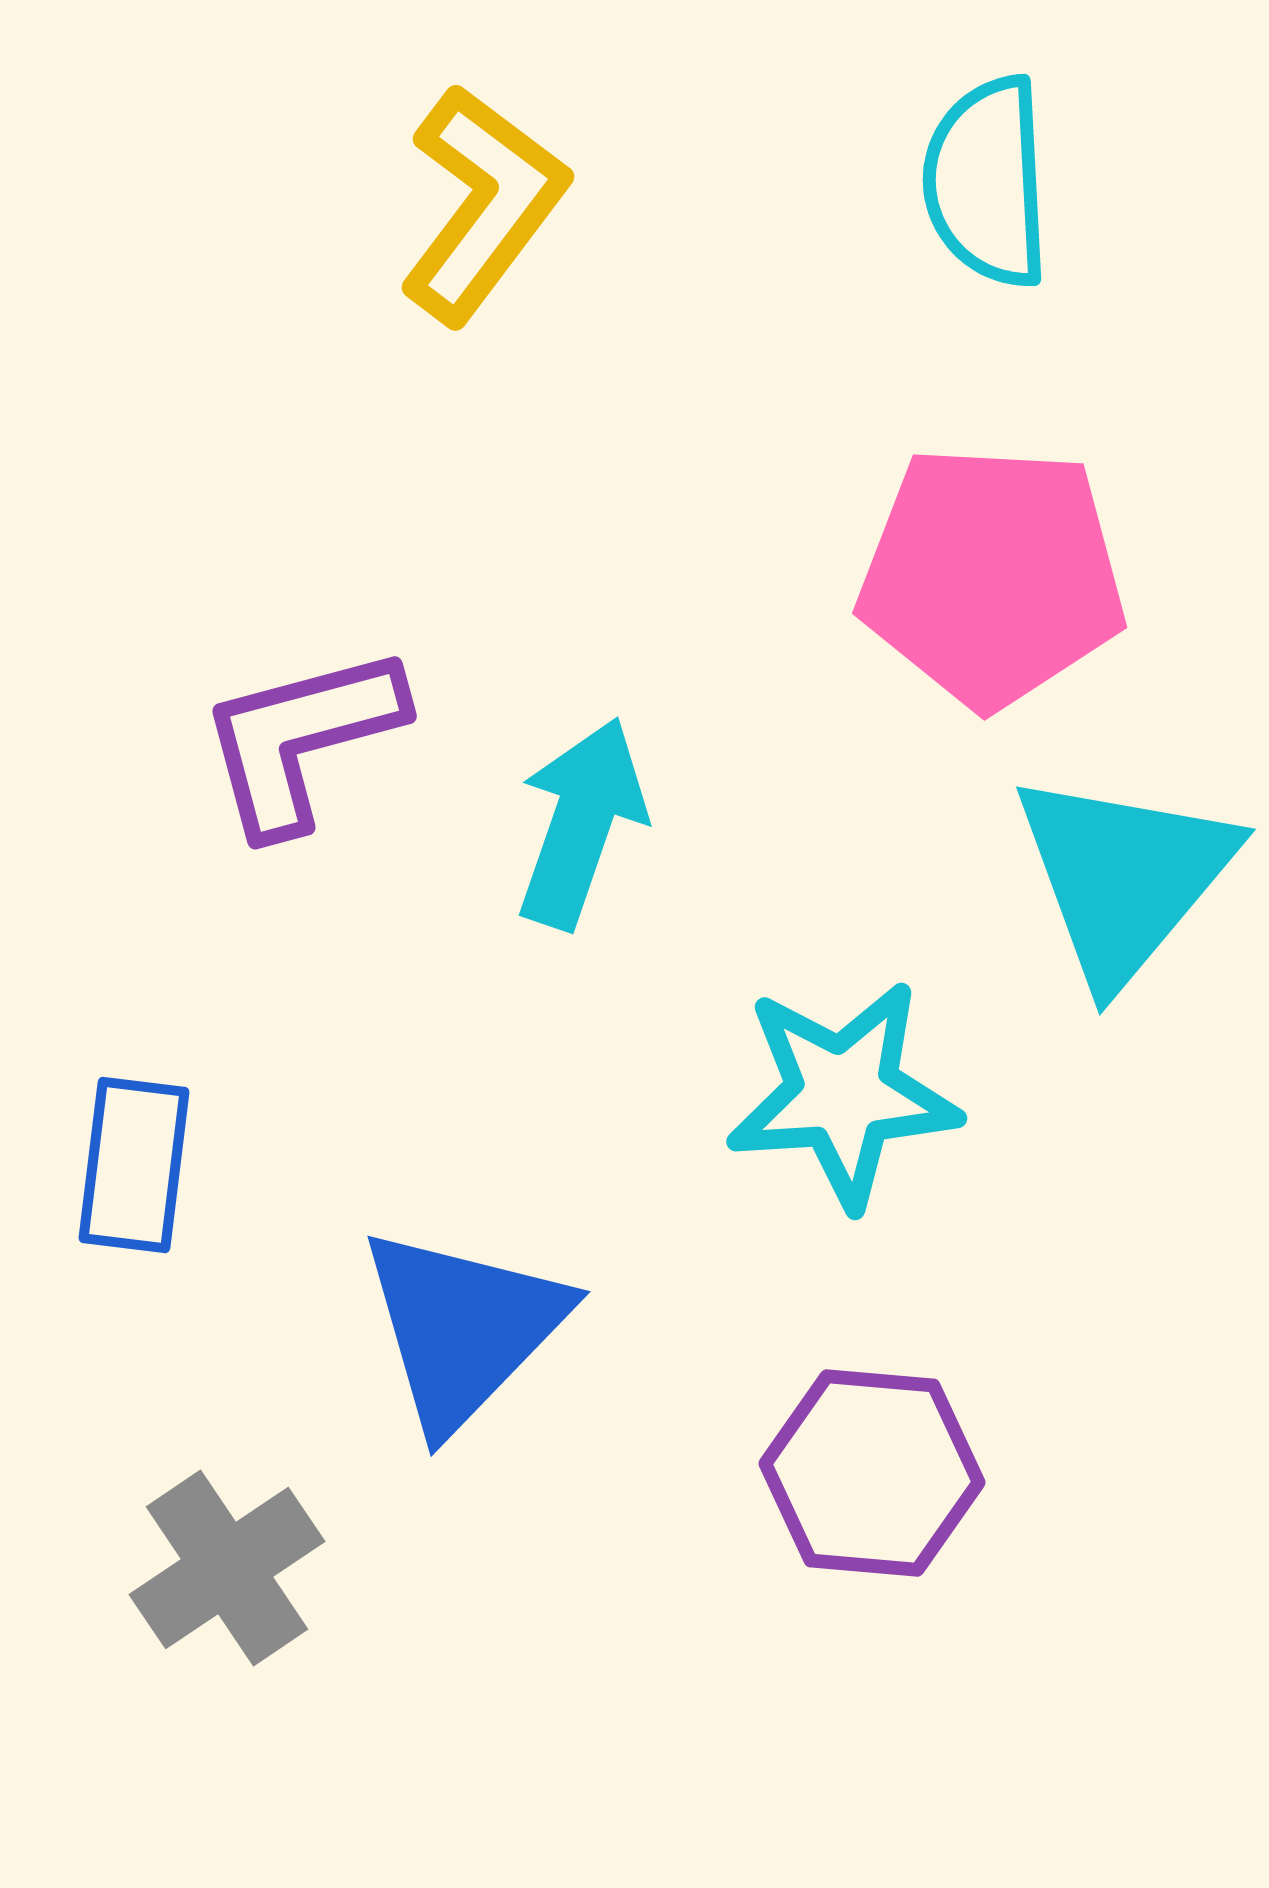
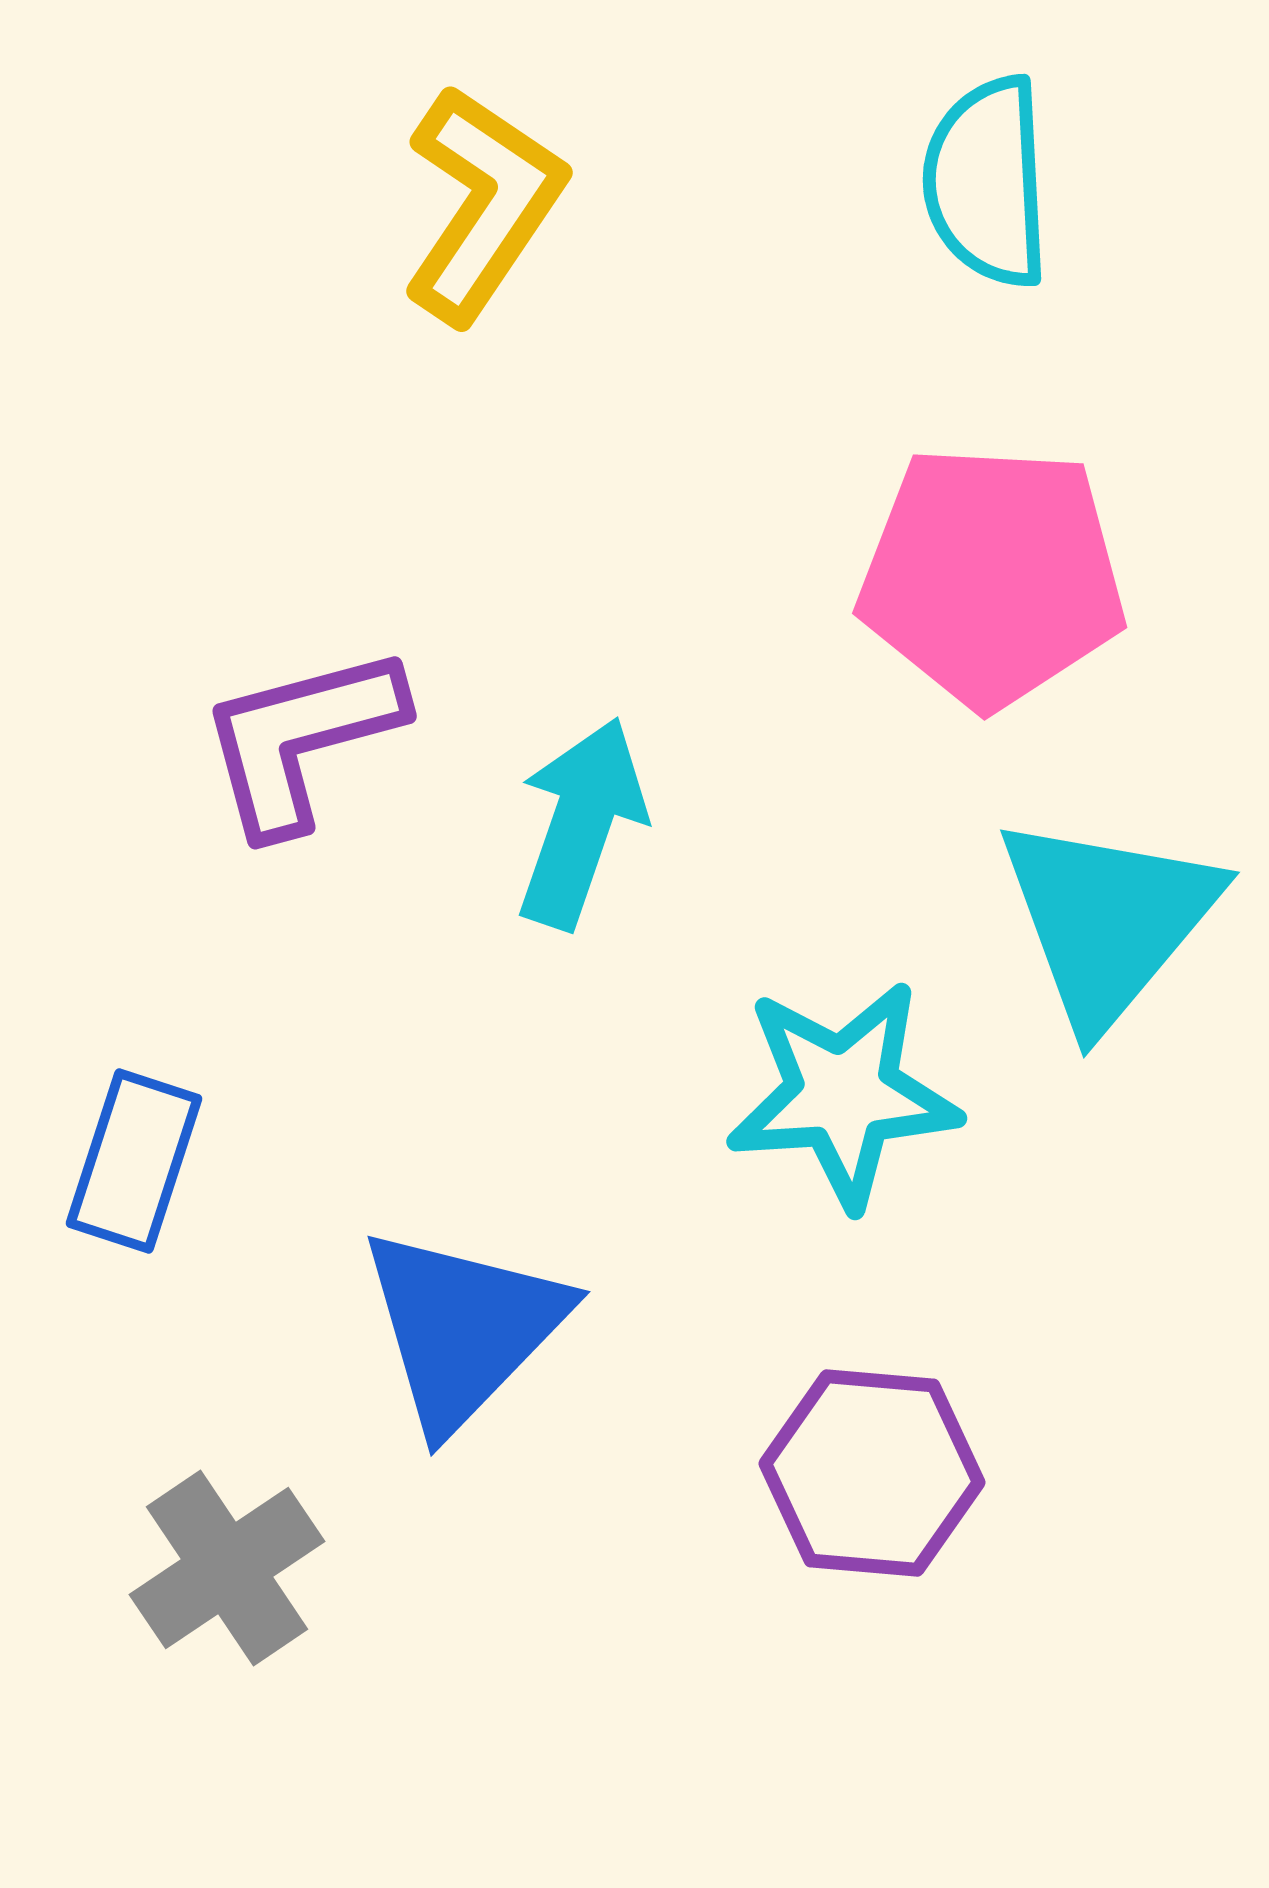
yellow L-shape: rotated 3 degrees counterclockwise
cyan triangle: moved 16 px left, 43 px down
blue rectangle: moved 4 px up; rotated 11 degrees clockwise
